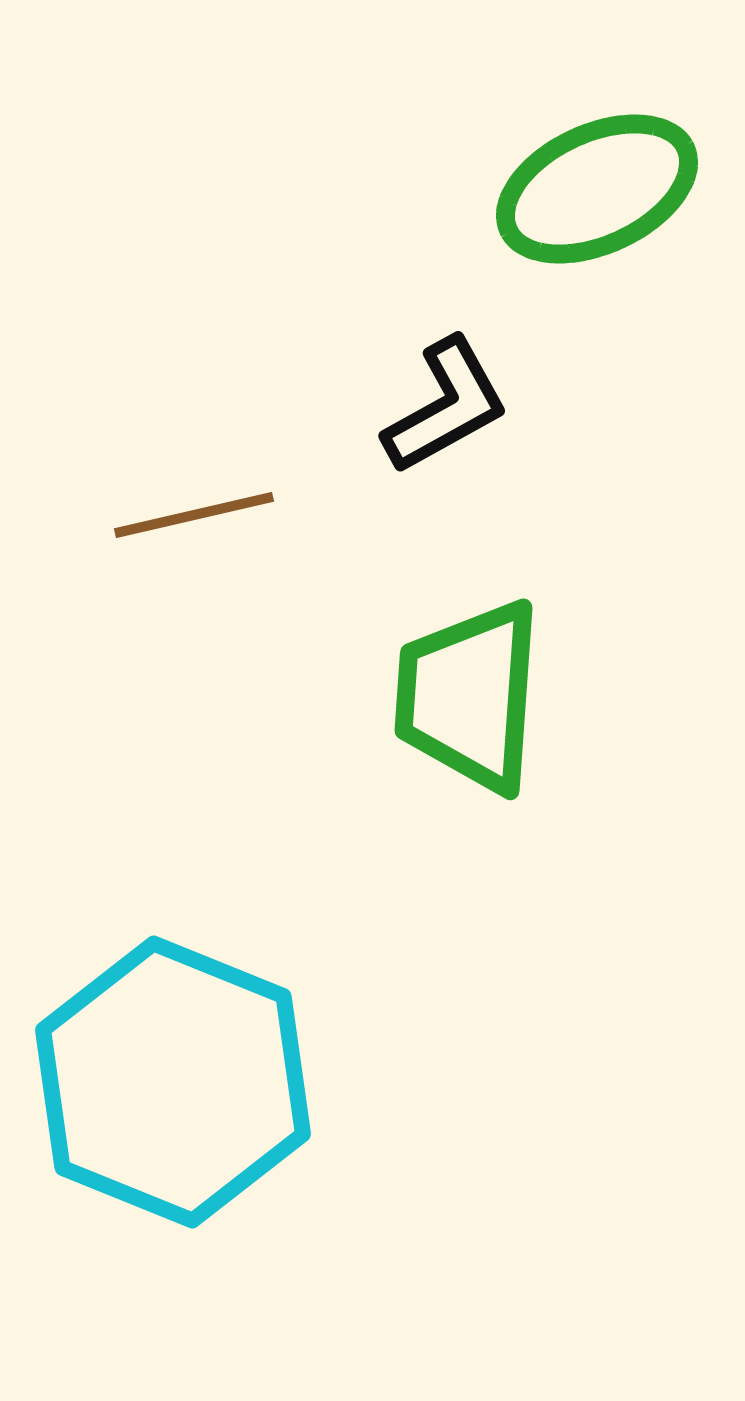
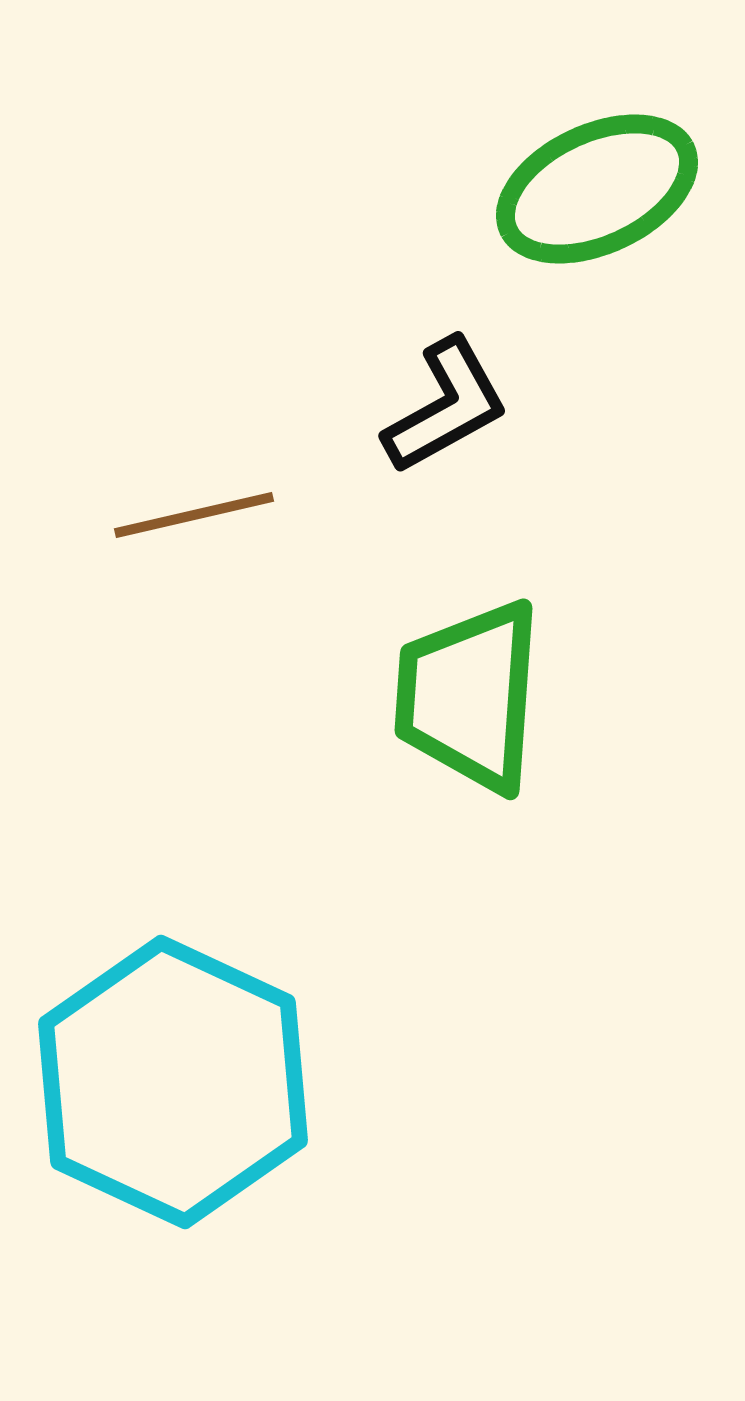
cyan hexagon: rotated 3 degrees clockwise
